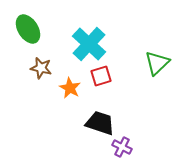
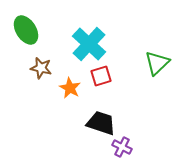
green ellipse: moved 2 px left, 1 px down
black trapezoid: moved 1 px right
